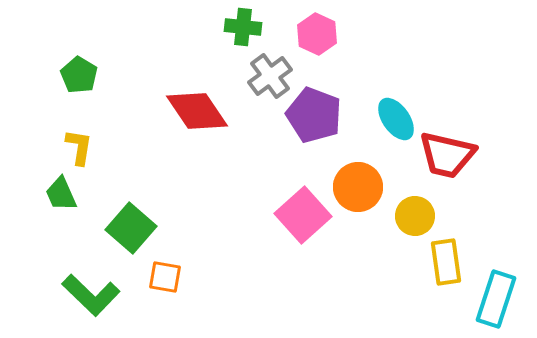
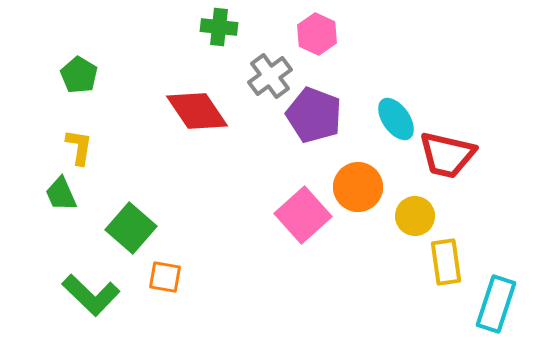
green cross: moved 24 px left
cyan rectangle: moved 5 px down
